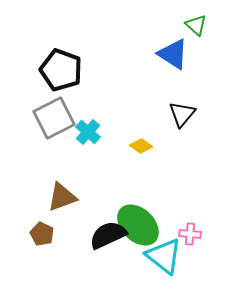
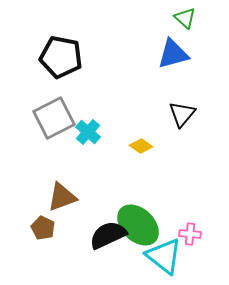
green triangle: moved 11 px left, 7 px up
blue triangle: rotated 48 degrees counterclockwise
black pentagon: moved 13 px up; rotated 9 degrees counterclockwise
brown pentagon: moved 1 px right, 6 px up
